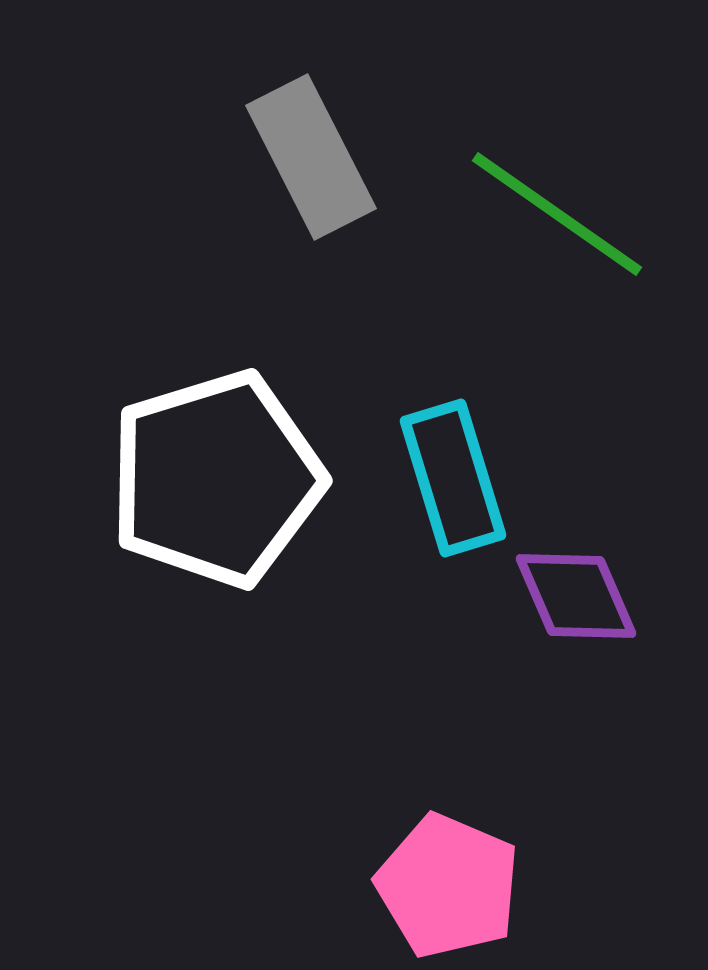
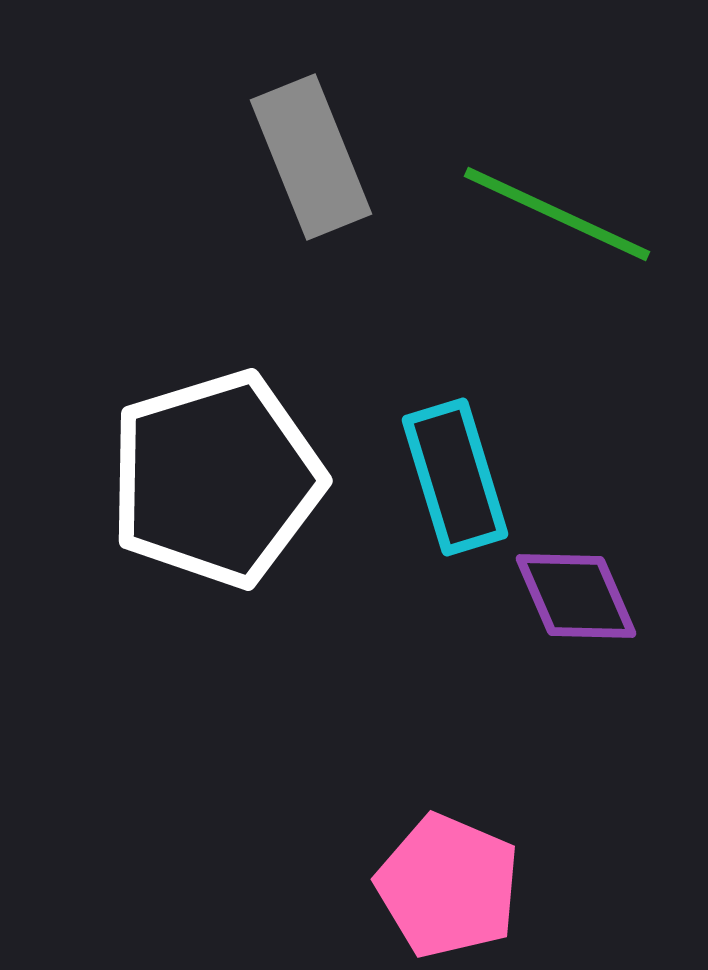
gray rectangle: rotated 5 degrees clockwise
green line: rotated 10 degrees counterclockwise
cyan rectangle: moved 2 px right, 1 px up
